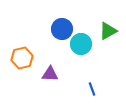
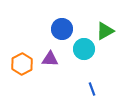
green triangle: moved 3 px left
cyan circle: moved 3 px right, 5 px down
orange hexagon: moved 6 px down; rotated 15 degrees counterclockwise
purple triangle: moved 15 px up
